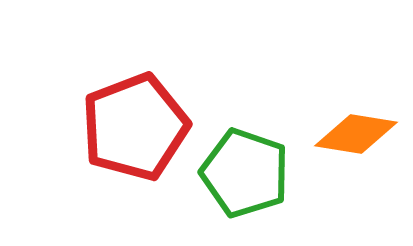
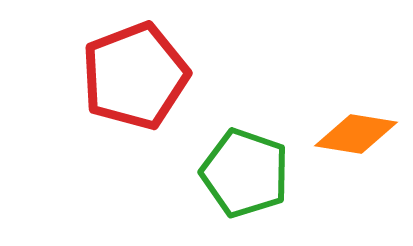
red pentagon: moved 51 px up
